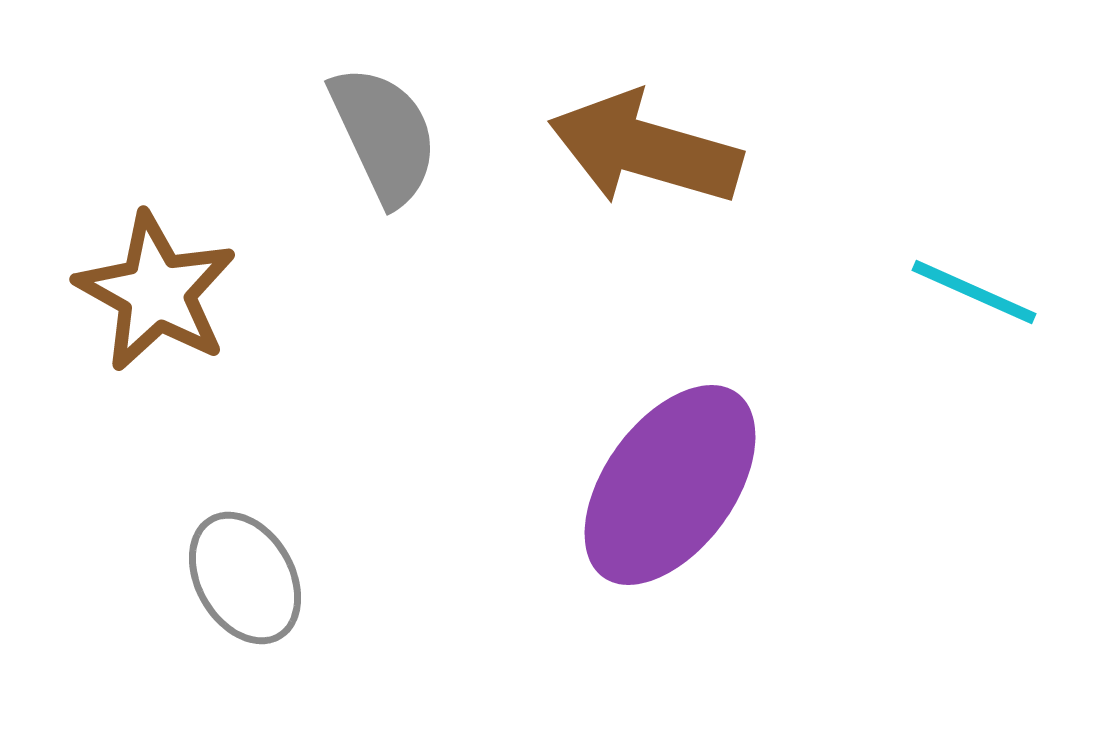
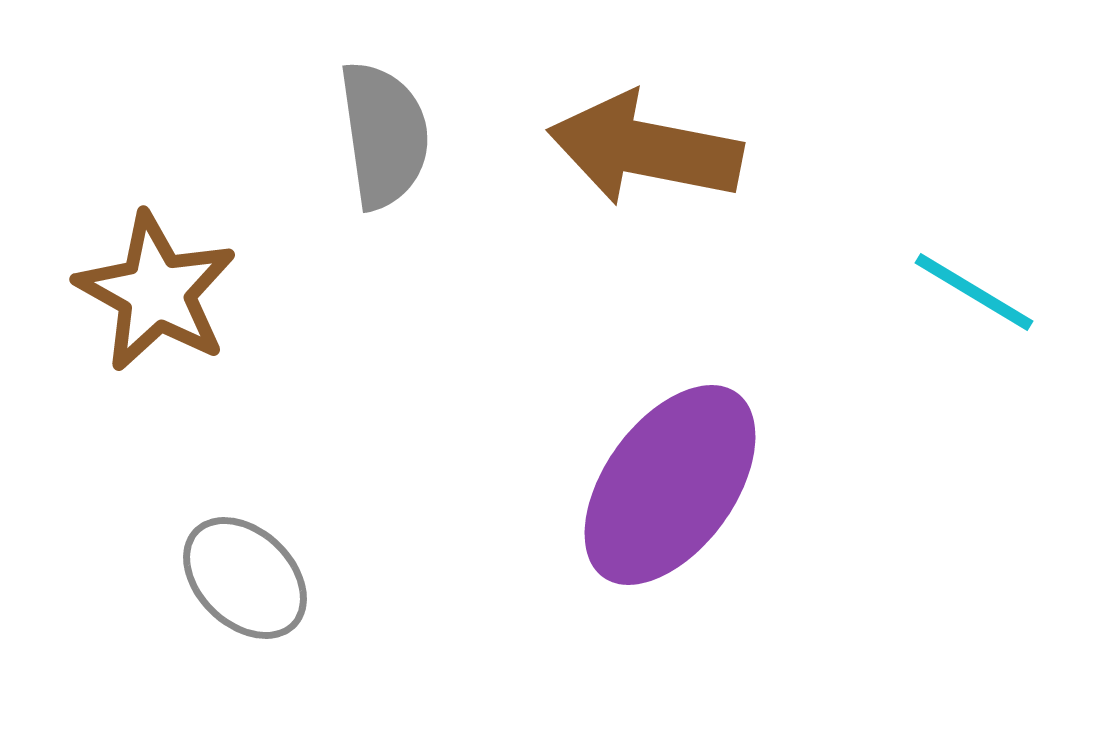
gray semicircle: rotated 17 degrees clockwise
brown arrow: rotated 5 degrees counterclockwise
cyan line: rotated 7 degrees clockwise
gray ellipse: rotated 16 degrees counterclockwise
